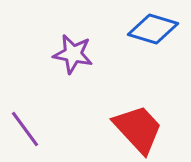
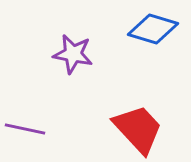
purple line: rotated 42 degrees counterclockwise
